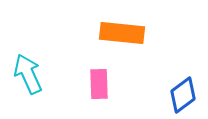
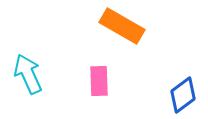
orange rectangle: moved 7 px up; rotated 24 degrees clockwise
pink rectangle: moved 3 px up
